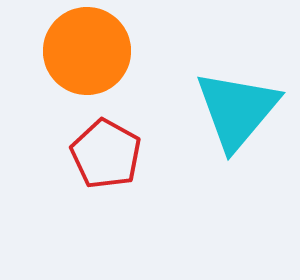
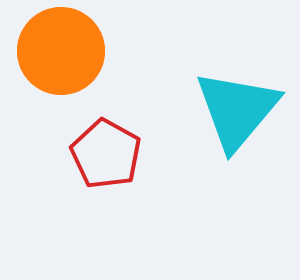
orange circle: moved 26 px left
